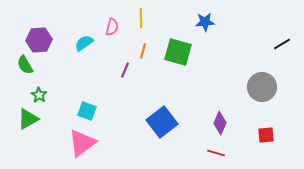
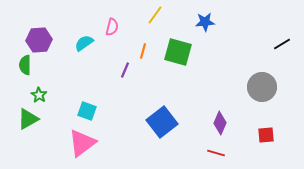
yellow line: moved 14 px right, 3 px up; rotated 36 degrees clockwise
green semicircle: rotated 30 degrees clockwise
